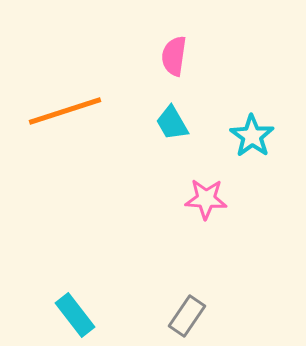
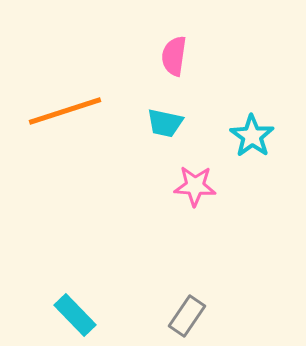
cyan trapezoid: moved 7 px left; rotated 48 degrees counterclockwise
pink star: moved 11 px left, 13 px up
cyan rectangle: rotated 6 degrees counterclockwise
